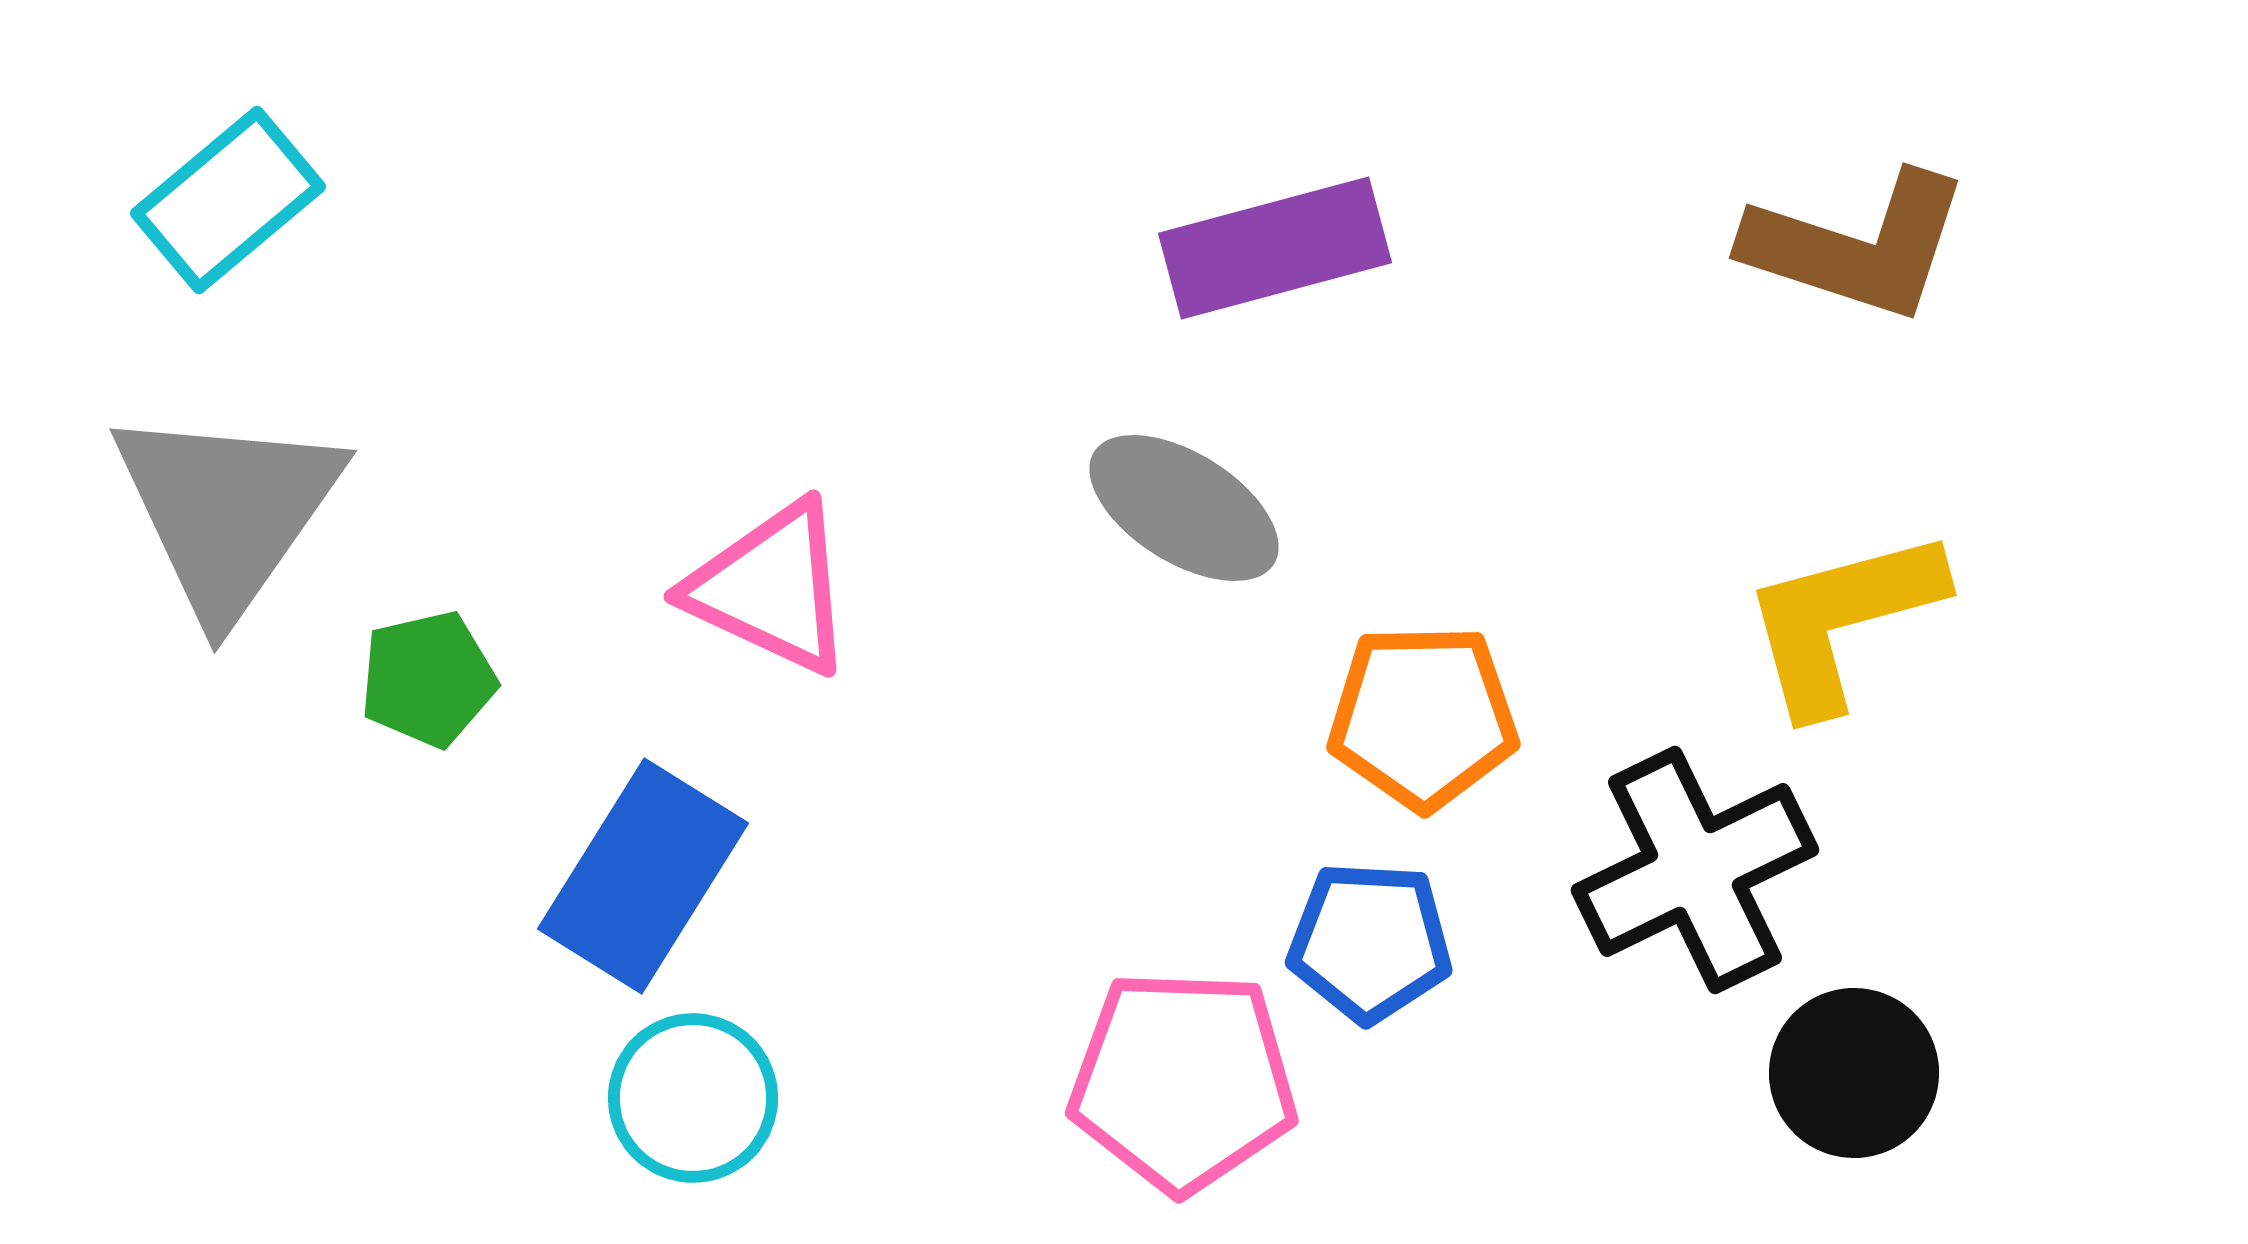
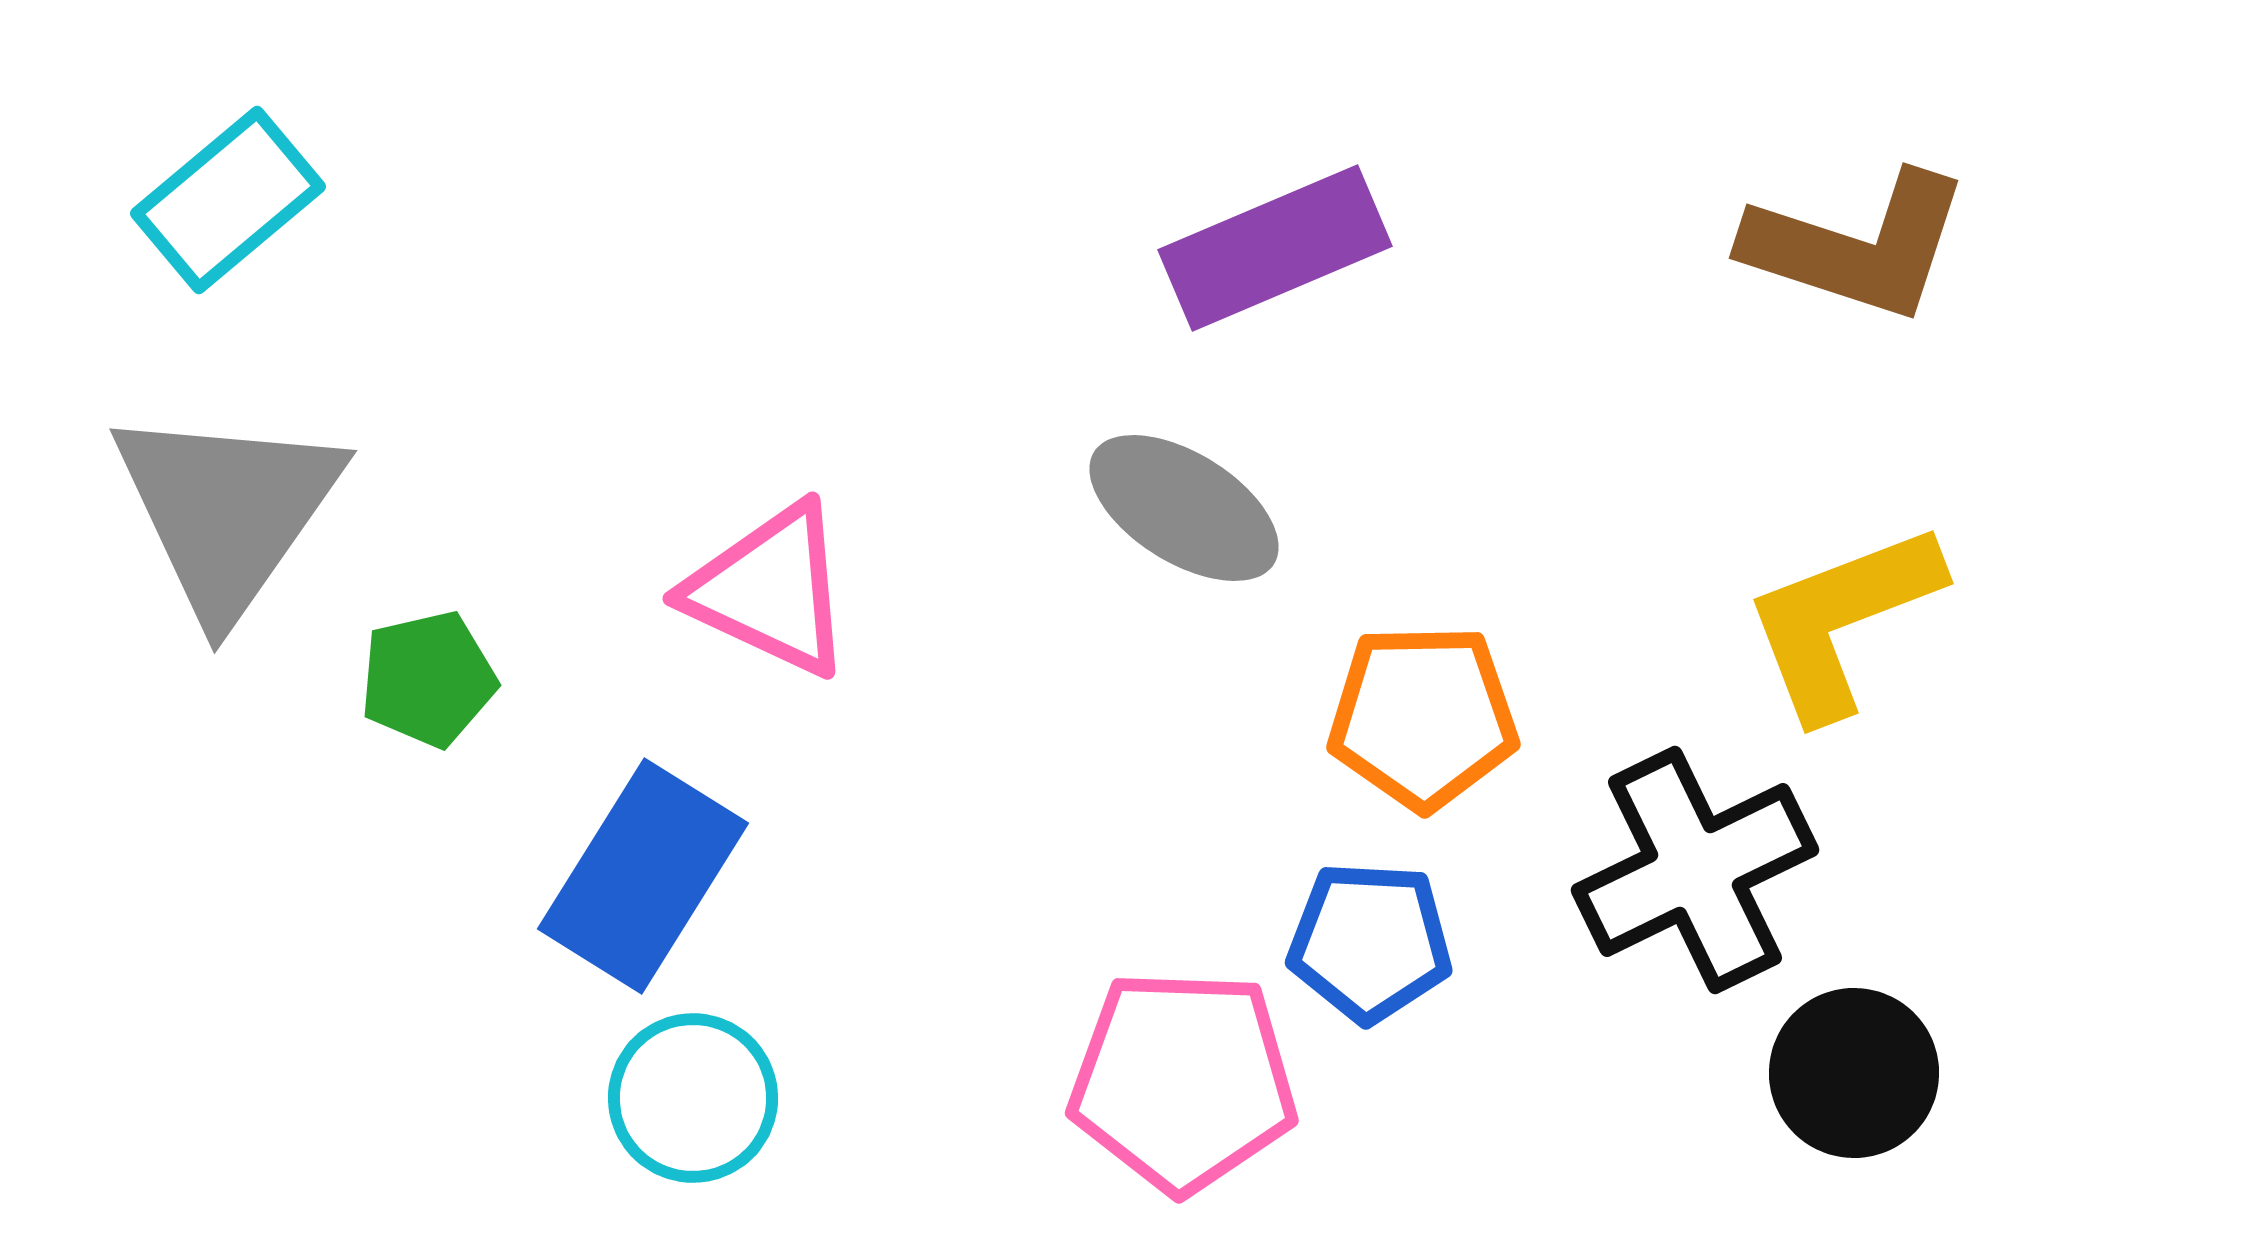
purple rectangle: rotated 8 degrees counterclockwise
pink triangle: moved 1 px left, 2 px down
yellow L-shape: rotated 6 degrees counterclockwise
